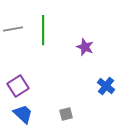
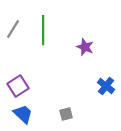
gray line: rotated 48 degrees counterclockwise
